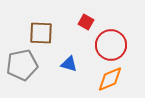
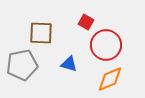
red circle: moved 5 px left
